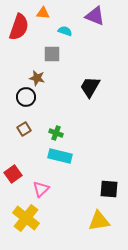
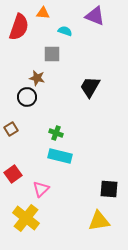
black circle: moved 1 px right
brown square: moved 13 px left
